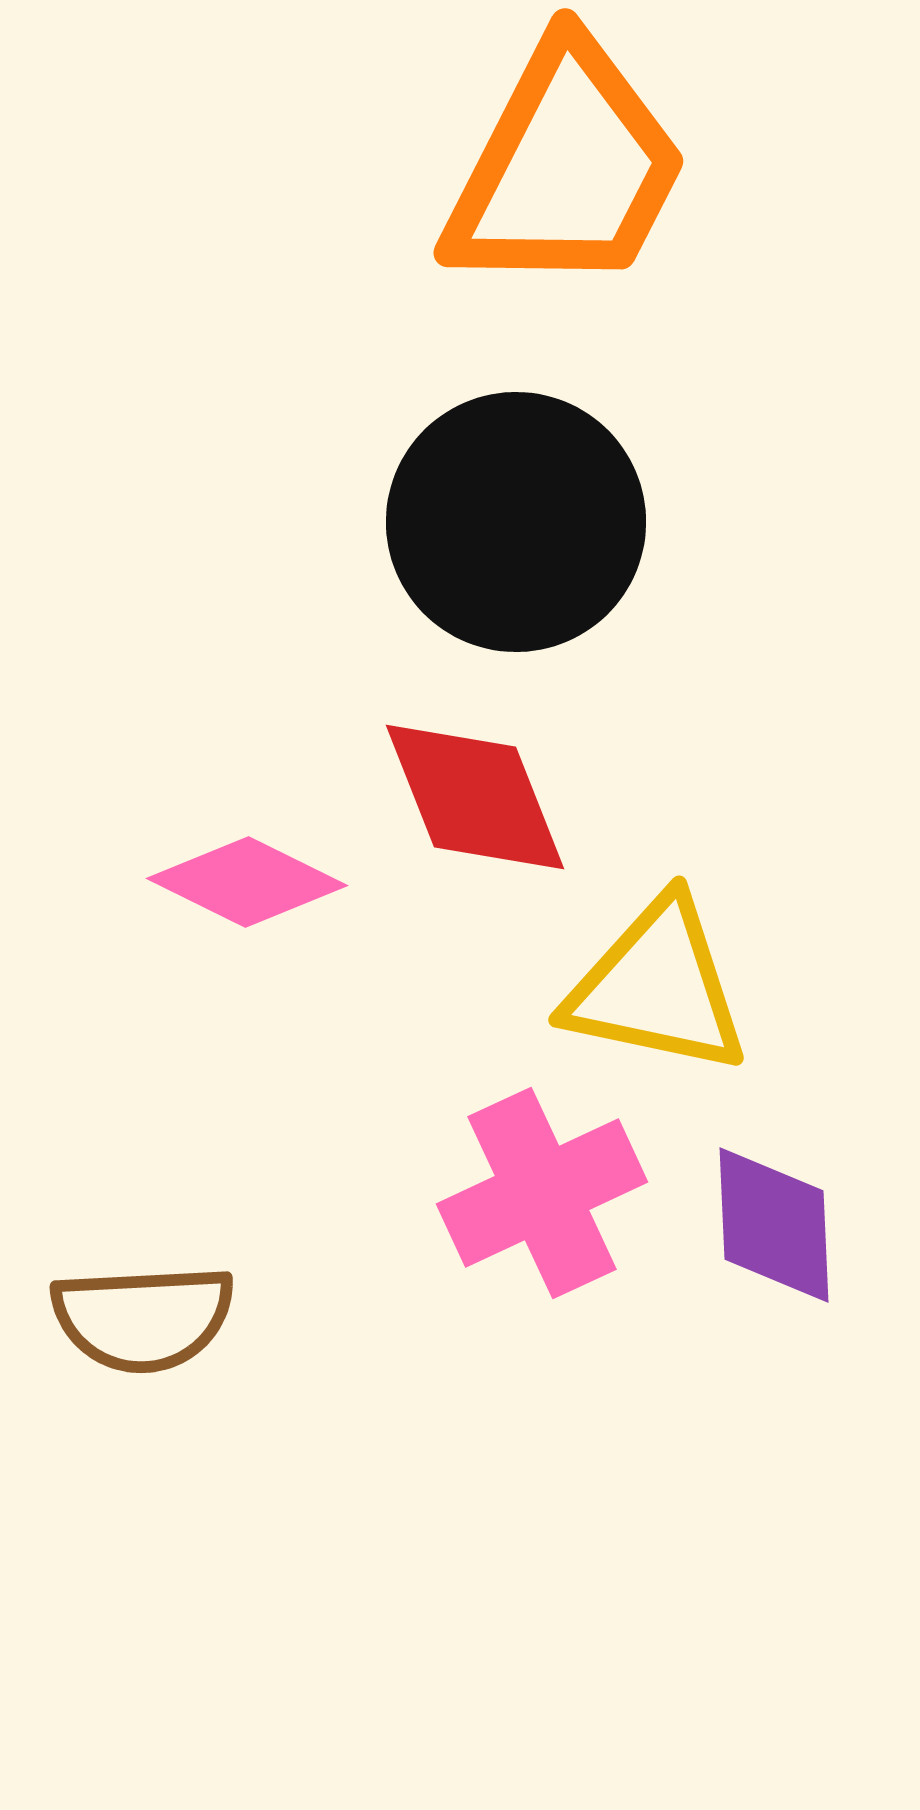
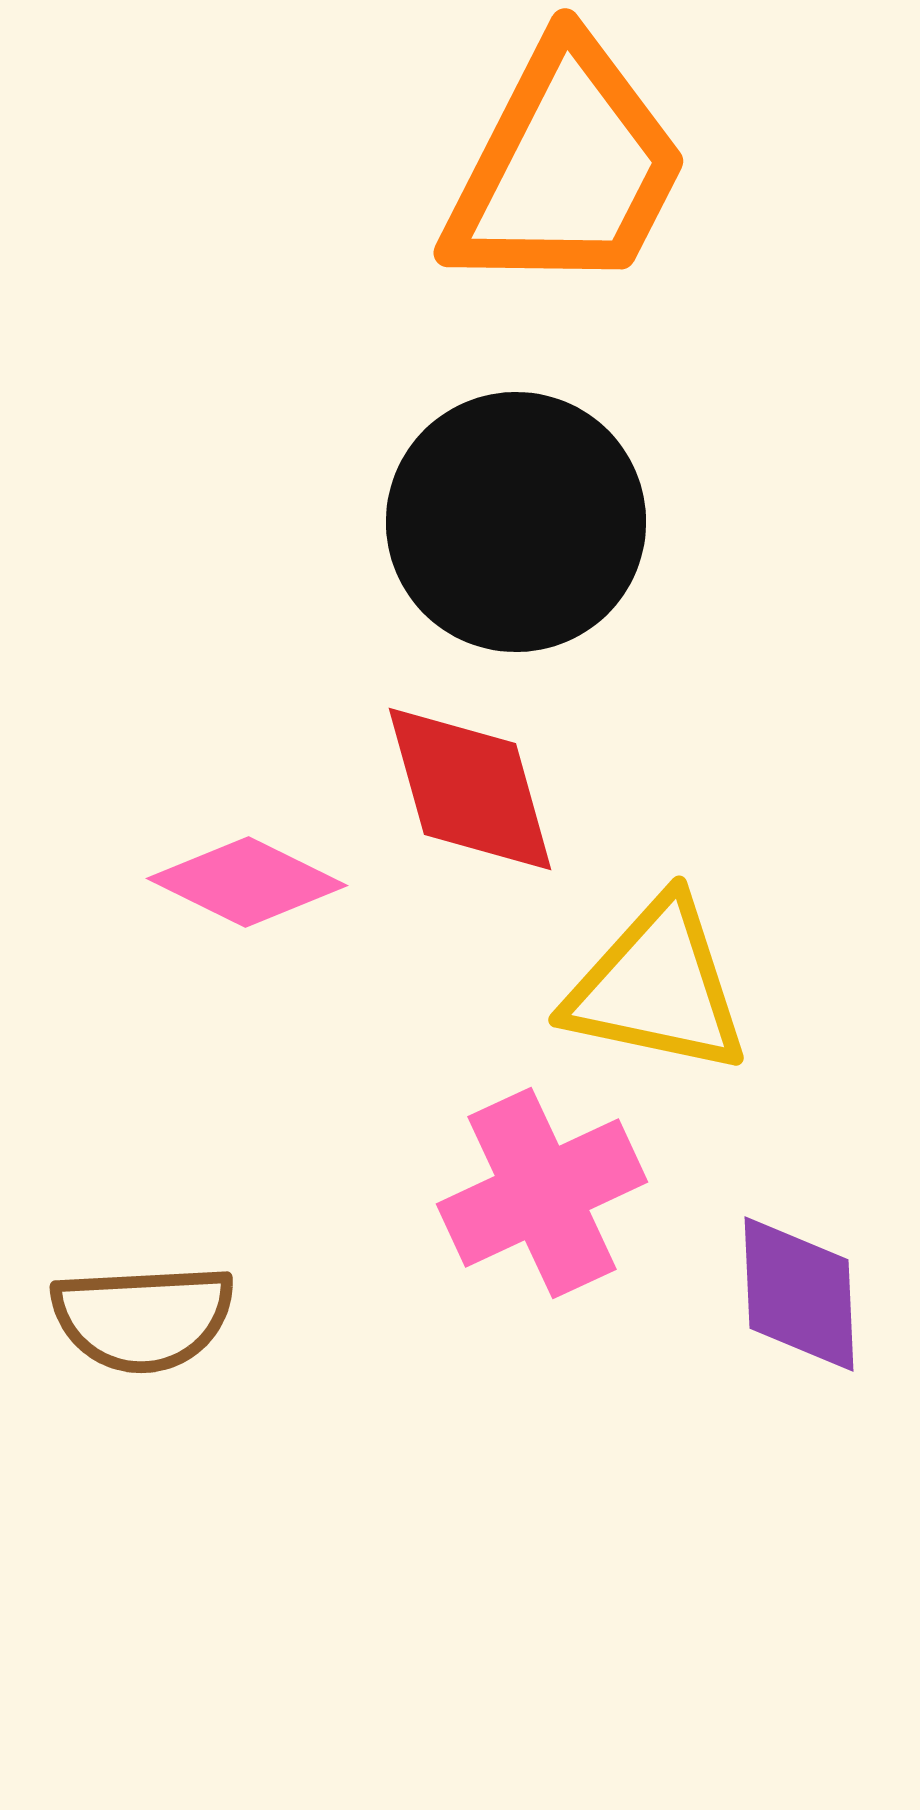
red diamond: moved 5 px left, 8 px up; rotated 6 degrees clockwise
purple diamond: moved 25 px right, 69 px down
